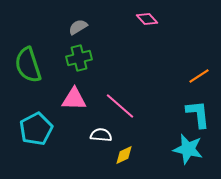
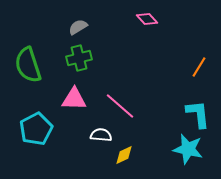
orange line: moved 9 px up; rotated 25 degrees counterclockwise
